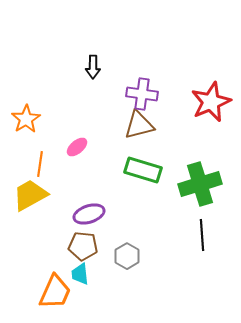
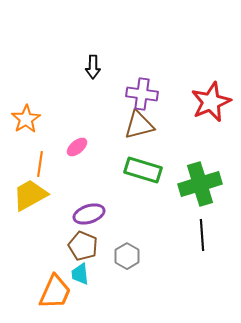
brown pentagon: rotated 16 degrees clockwise
